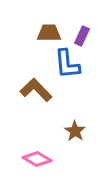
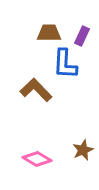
blue L-shape: moved 2 px left; rotated 8 degrees clockwise
brown star: moved 8 px right, 19 px down; rotated 15 degrees clockwise
